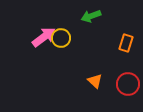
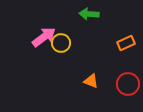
green arrow: moved 2 px left, 2 px up; rotated 24 degrees clockwise
yellow circle: moved 5 px down
orange rectangle: rotated 48 degrees clockwise
orange triangle: moved 4 px left; rotated 21 degrees counterclockwise
